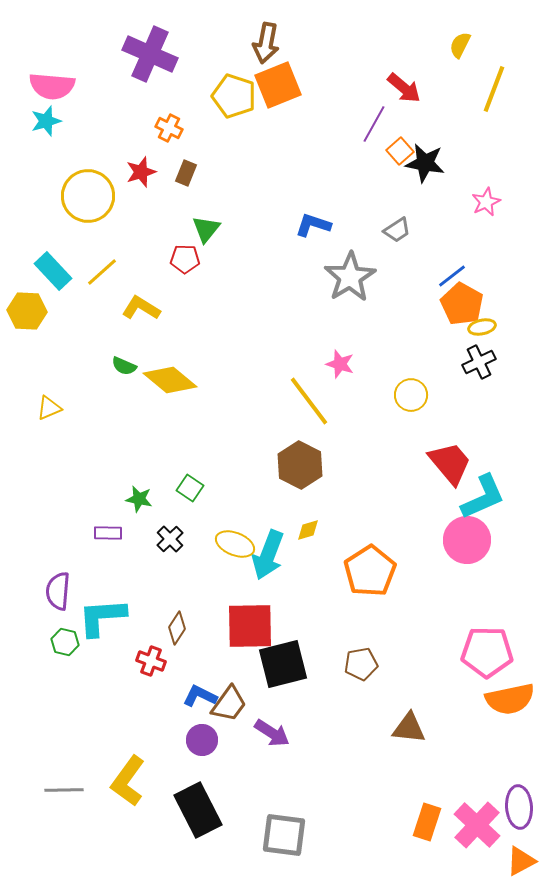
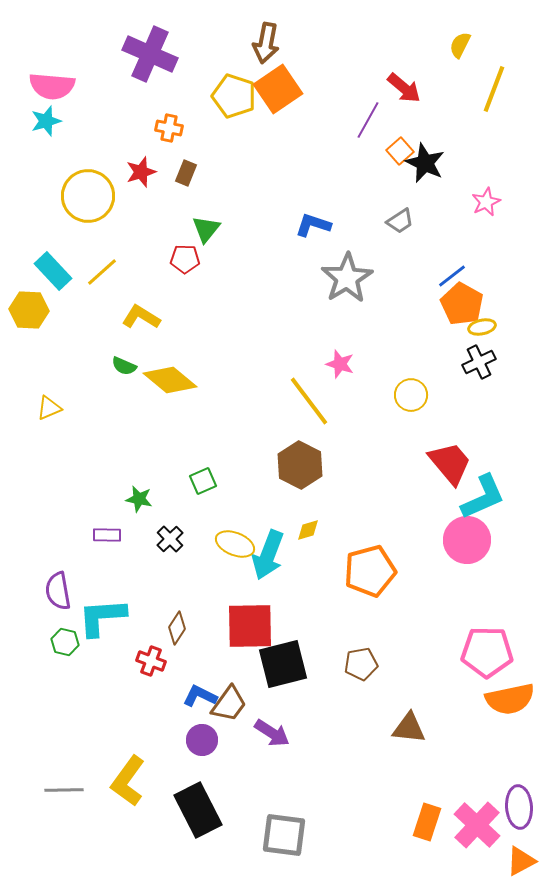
orange square at (278, 85): moved 4 px down; rotated 12 degrees counterclockwise
purple line at (374, 124): moved 6 px left, 4 px up
orange cross at (169, 128): rotated 16 degrees counterclockwise
black star at (425, 163): rotated 15 degrees clockwise
gray trapezoid at (397, 230): moved 3 px right, 9 px up
gray star at (350, 277): moved 3 px left, 1 px down
yellow L-shape at (141, 308): moved 9 px down
yellow hexagon at (27, 311): moved 2 px right, 1 px up
green square at (190, 488): moved 13 px right, 7 px up; rotated 32 degrees clockwise
purple rectangle at (108, 533): moved 1 px left, 2 px down
orange pentagon at (370, 571): rotated 18 degrees clockwise
purple semicircle at (58, 591): rotated 15 degrees counterclockwise
